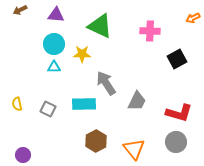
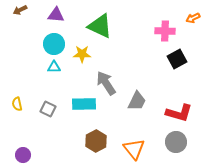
pink cross: moved 15 px right
